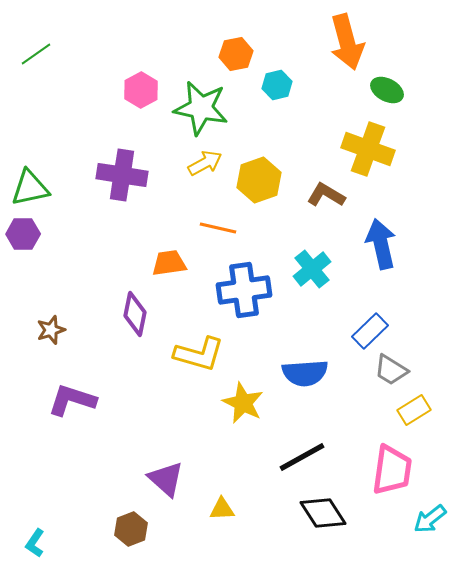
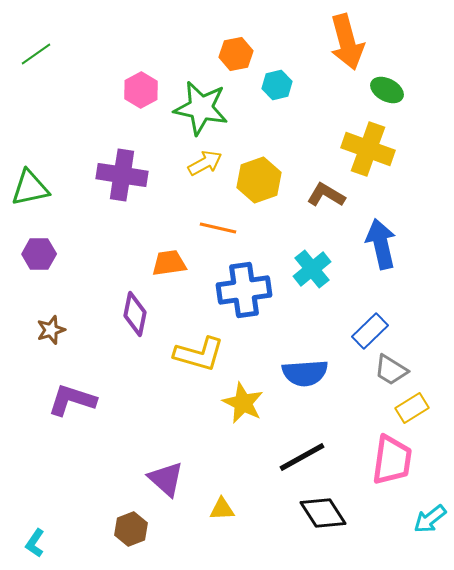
purple hexagon: moved 16 px right, 20 px down
yellow rectangle: moved 2 px left, 2 px up
pink trapezoid: moved 10 px up
